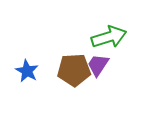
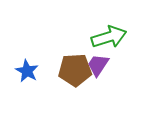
brown pentagon: moved 1 px right
